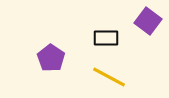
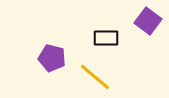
purple pentagon: moved 1 px right; rotated 20 degrees counterclockwise
yellow line: moved 14 px left; rotated 12 degrees clockwise
